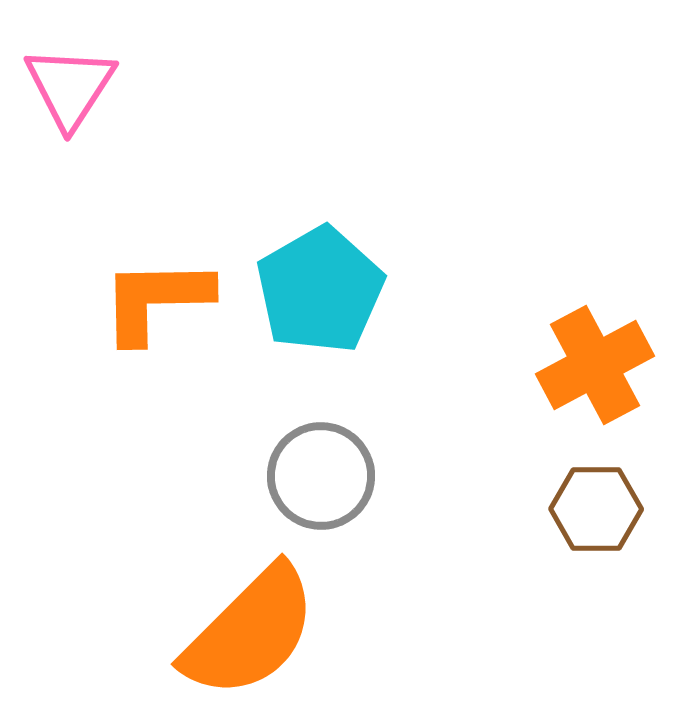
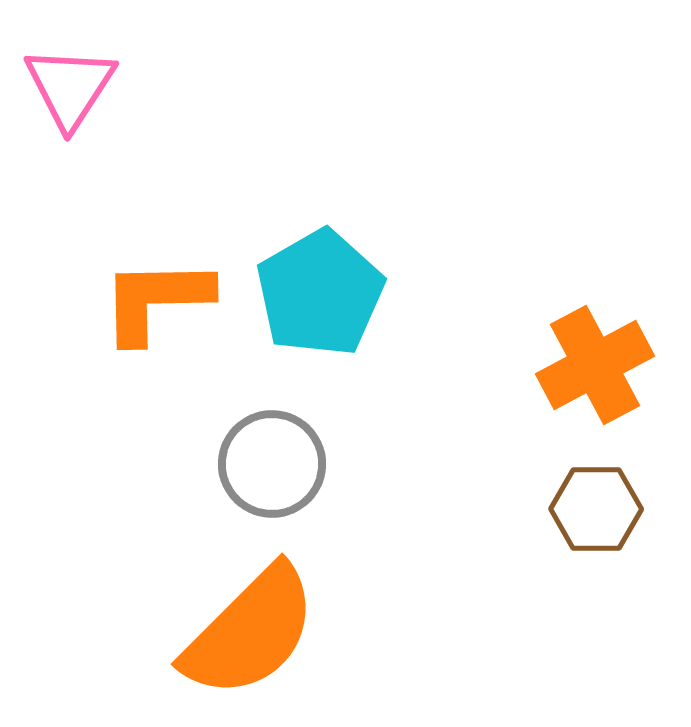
cyan pentagon: moved 3 px down
gray circle: moved 49 px left, 12 px up
